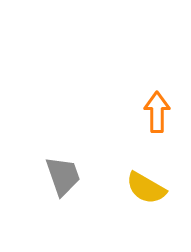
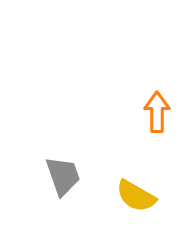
yellow semicircle: moved 10 px left, 8 px down
